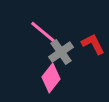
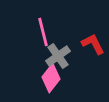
pink line: rotated 36 degrees clockwise
gray cross: moved 3 px left, 4 px down
